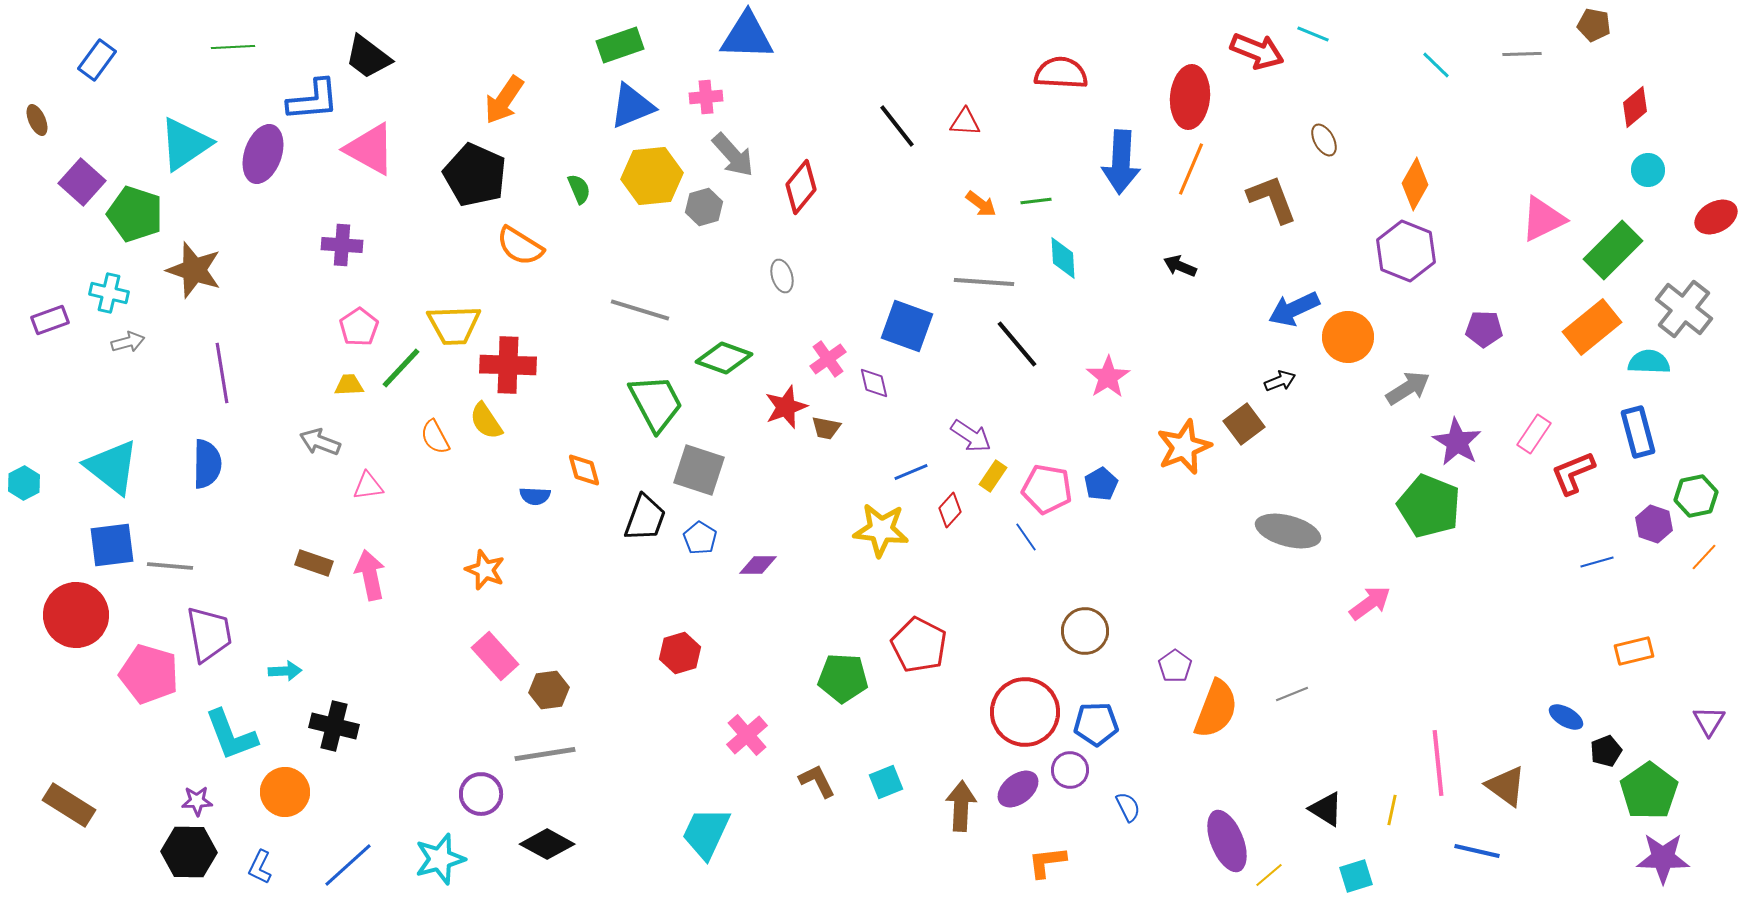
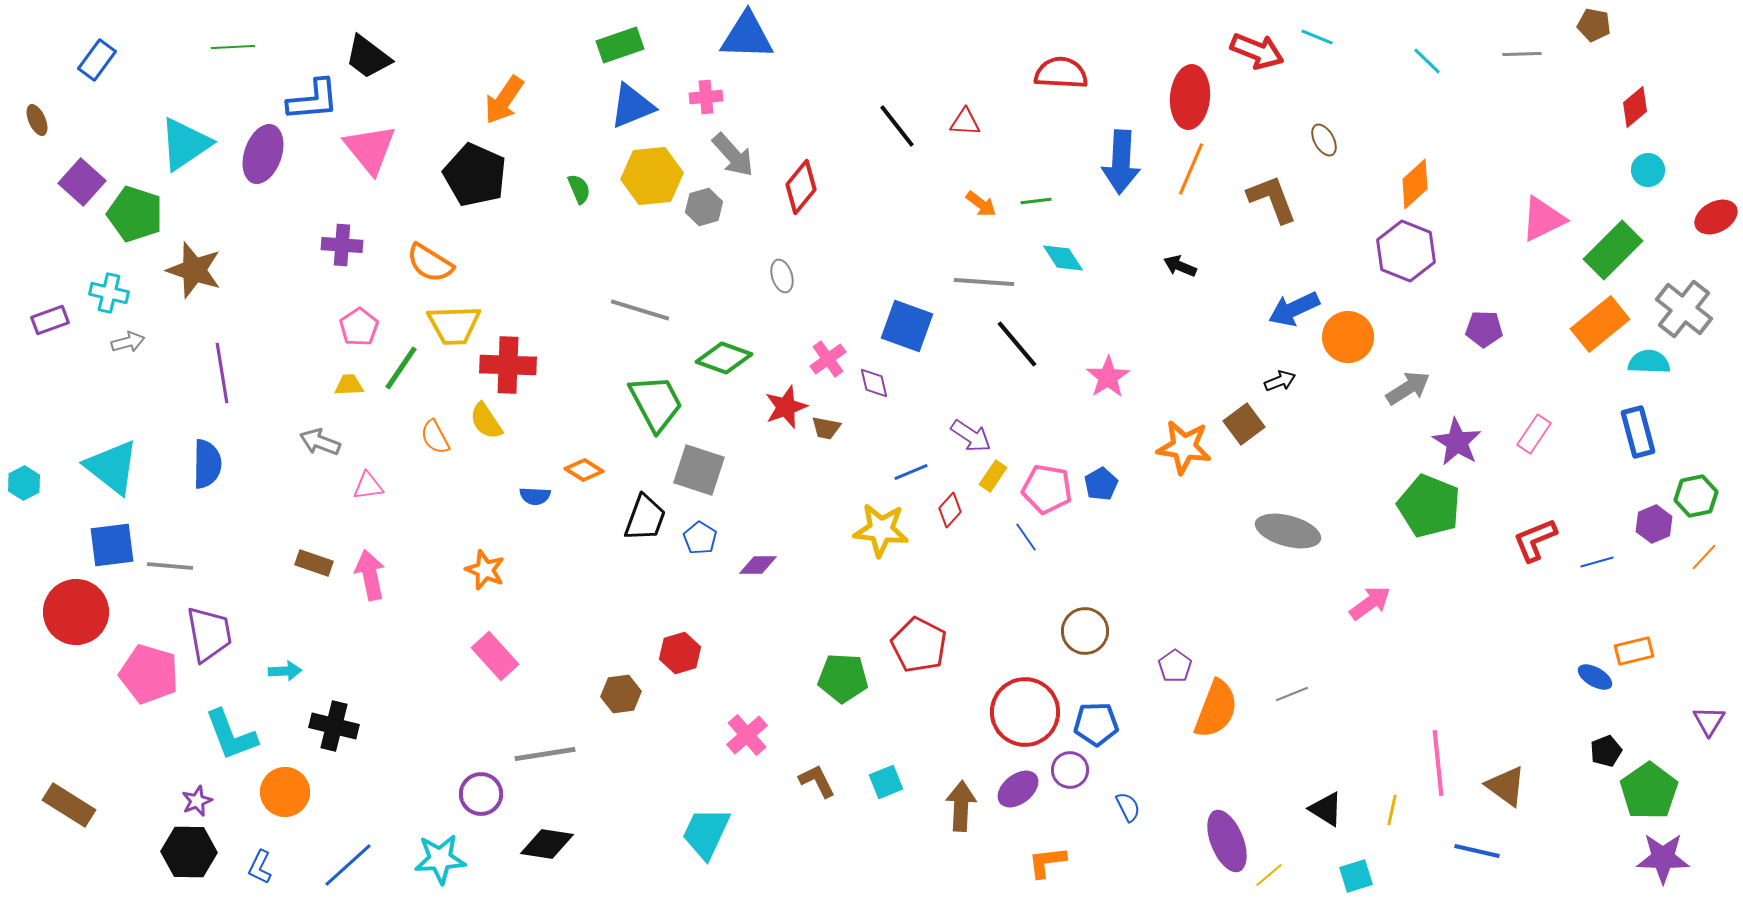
cyan line at (1313, 34): moved 4 px right, 3 px down
cyan line at (1436, 65): moved 9 px left, 4 px up
pink triangle at (370, 149): rotated 22 degrees clockwise
orange diamond at (1415, 184): rotated 18 degrees clockwise
orange semicircle at (520, 246): moved 90 px left, 17 px down
cyan diamond at (1063, 258): rotated 30 degrees counterclockwise
orange rectangle at (1592, 327): moved 8 px right, 3 px up
green line at (401, 368): rotated 9 degrees counterclockwise
orange star at (1184, 447): rotated 30 degrees clockwise
orange diamond at (584, 470): rotated 42 degrees counterclockwise
red L-shape at (1573, 473): moved 38 px left, 67 px down
purple hexagon at (1654, 524): rotated 18 degrees clockwise
red circle at (76, 615): moved 3 px up
brown hexagon at (549, 690): moved 72 px right, 4 px down
blue ellipse at (1566, 717): moved 29 px right, 40 px up
purple star at (197, 801): rotated 20 degrees counterclockwise
black diamond at (547, 844): rotated 20 degrees counterclockwise
cyan star at (440, 859): rotated 12 degrees clockwise
